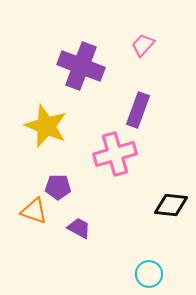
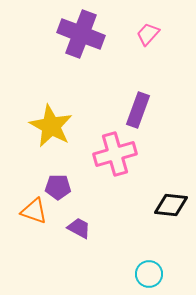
pink trapezoid: moved 5 px right, 11 px up
purple cross: moved 32 px up
yellow star: moved 5 px right; rotated 6 degrees clockwise
